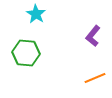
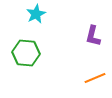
cyan star: rotated 12 degrees clockwise
purple L-shape: rotated 25 degrees counterclockwise
